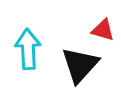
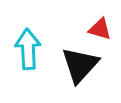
red triangle: moved 3 px left, 1 px up
